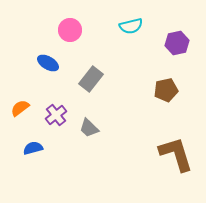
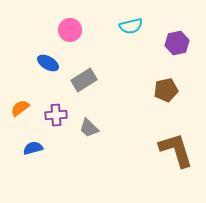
gray rectangle: moved 7 px left, 1 px down; rotated 20 degrees clockwise
purple cross: rotated 35 degrees clockwise
brown L-shape: moved 4 px up
